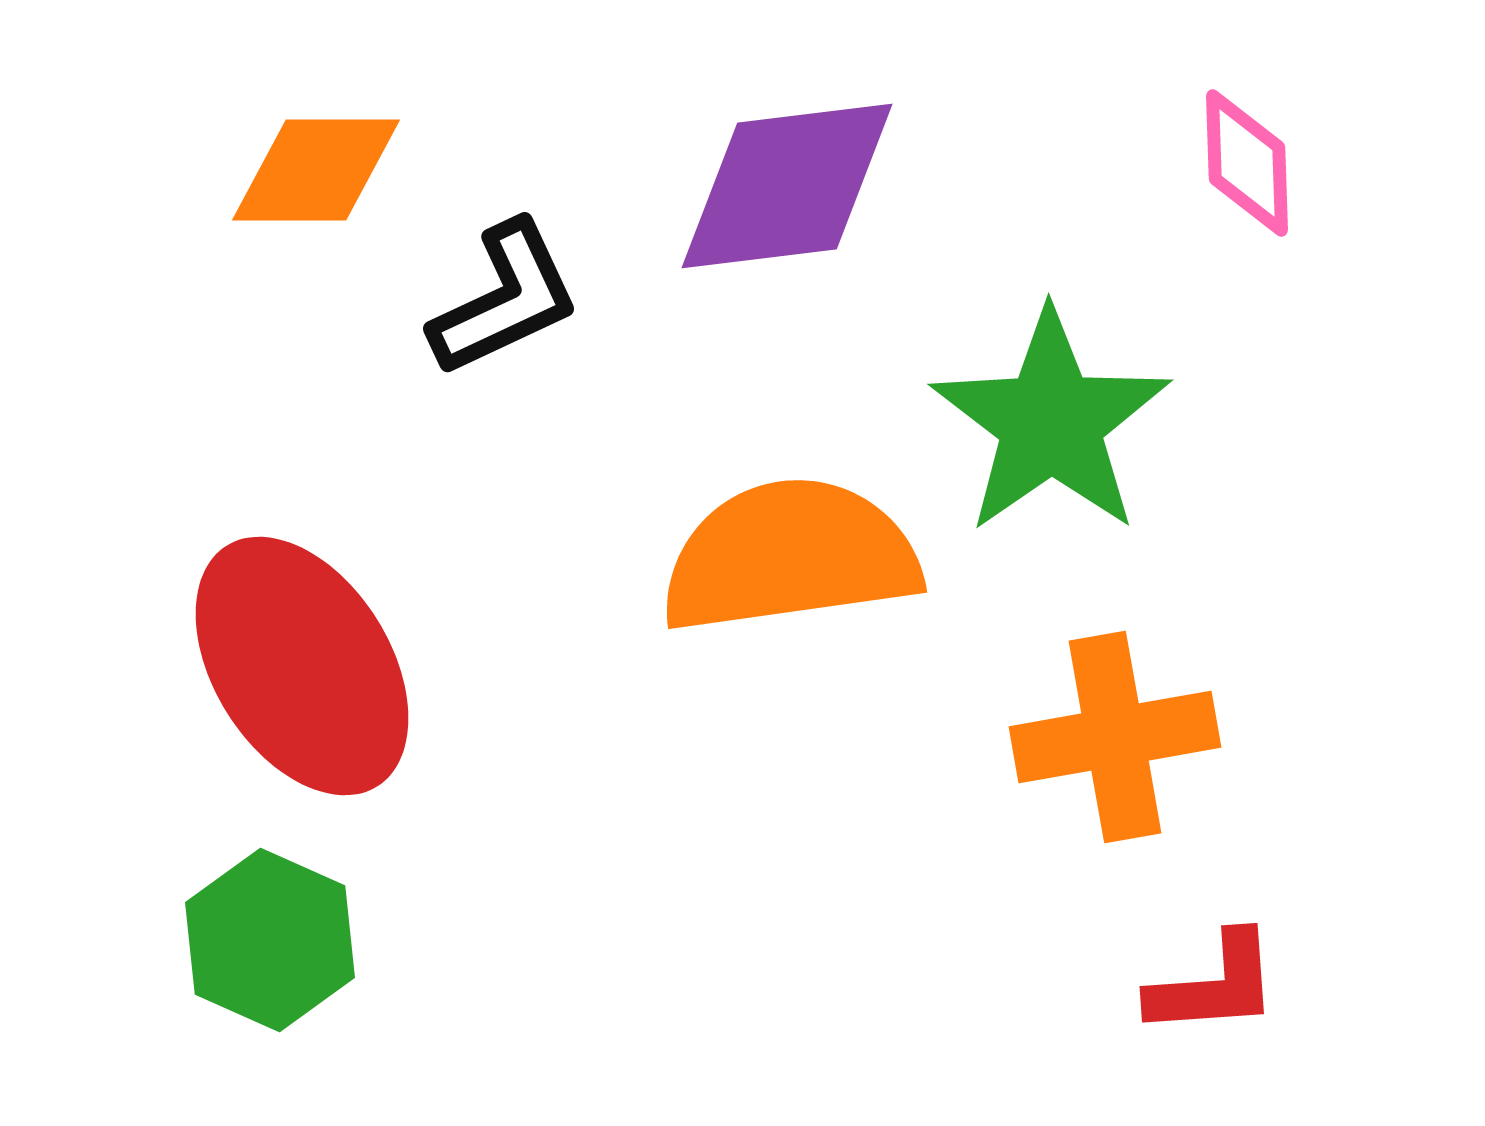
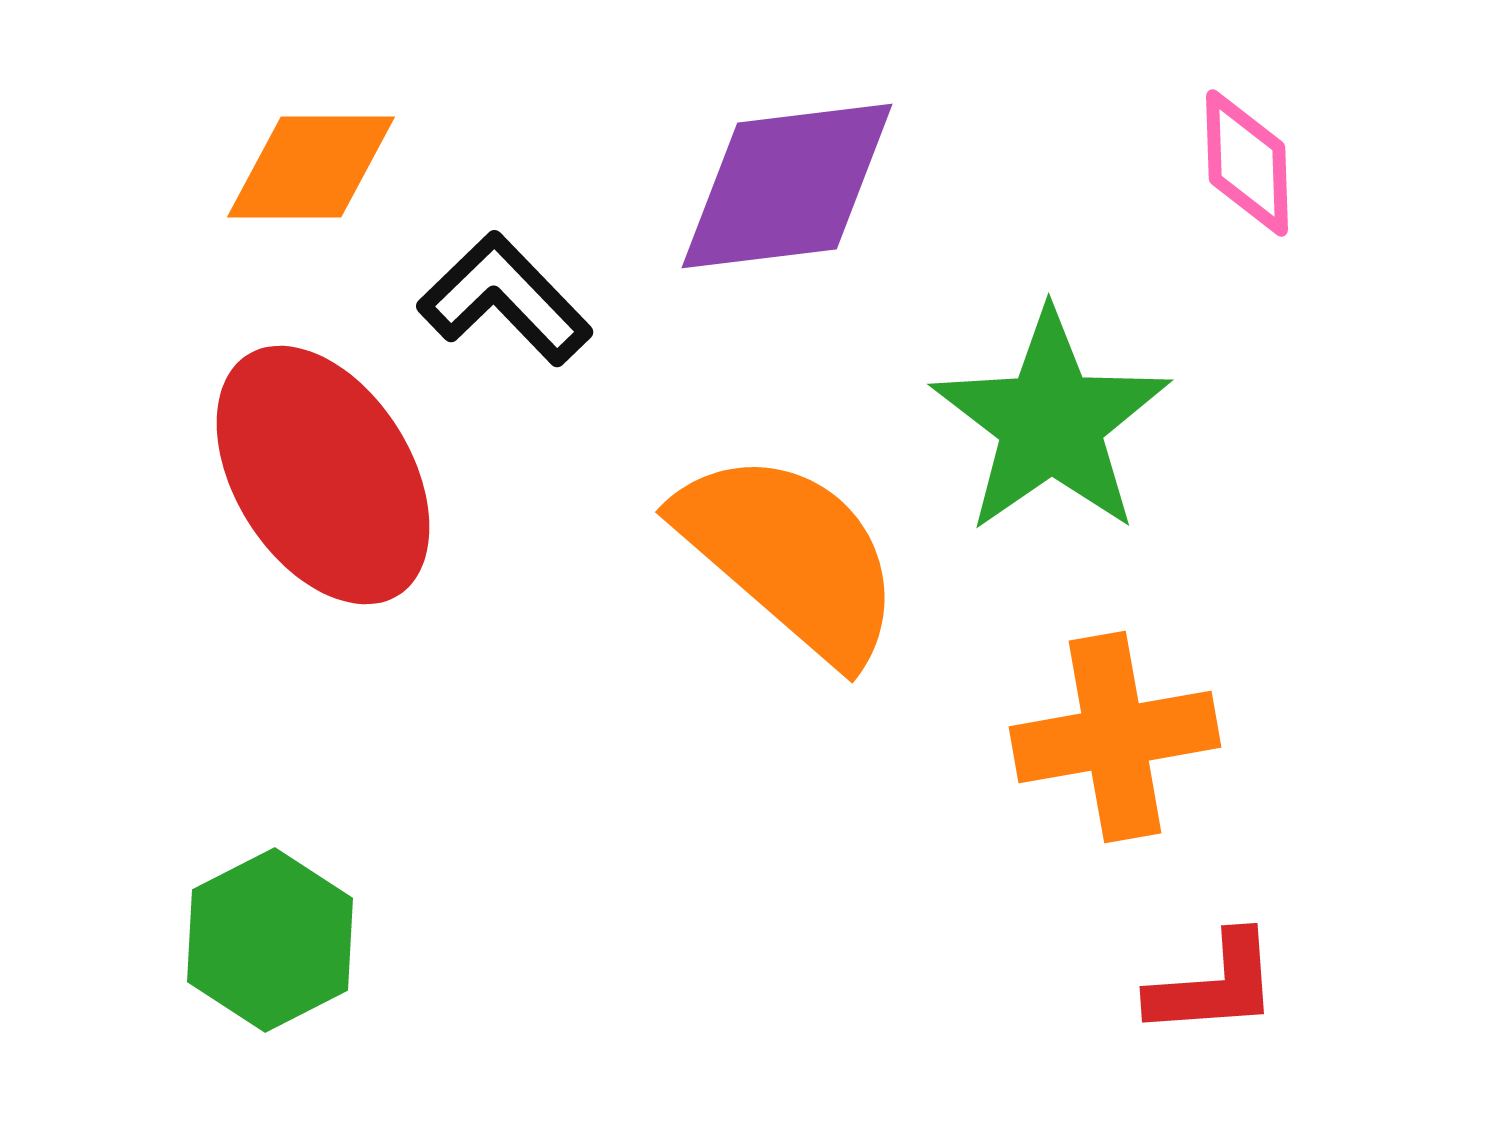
orange diamond: moved 5 px left, 3 px up
black L-shape: rotated 109 degrees counterclockwise
orange semicircle: rotated 49 degrees clockwise
red ellipse: moved 21 px right, 191 px up
green hexagon: rotated 9 degrees clockwise
